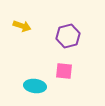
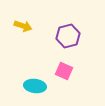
yellow arrow: moved 1 px right
pink square: rotated 18 degrees clockwise
